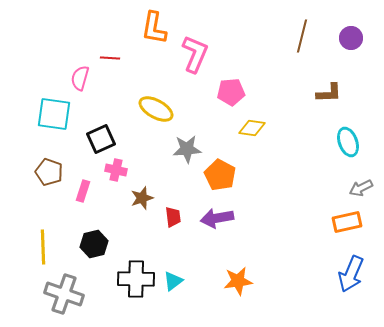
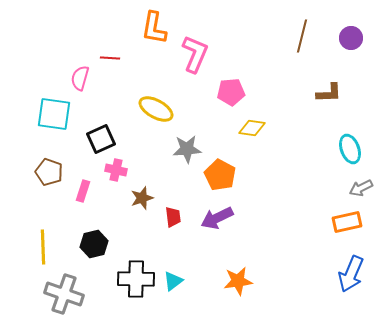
cyan ellipse: moved 2 px right, 7 px down
purple arrow: rotated 16 degrees counterclockwise
